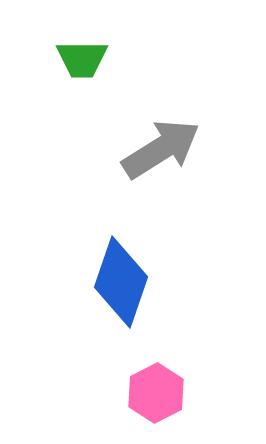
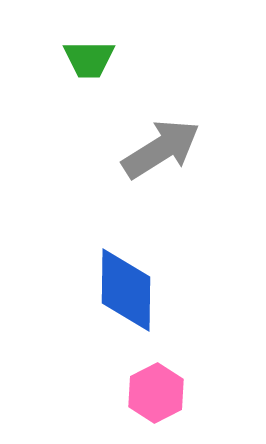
green trapezoid: moved 7 px right
blue diamond: moved 5 px right, 8 px down; rotated 18 degrees counterclockwise
